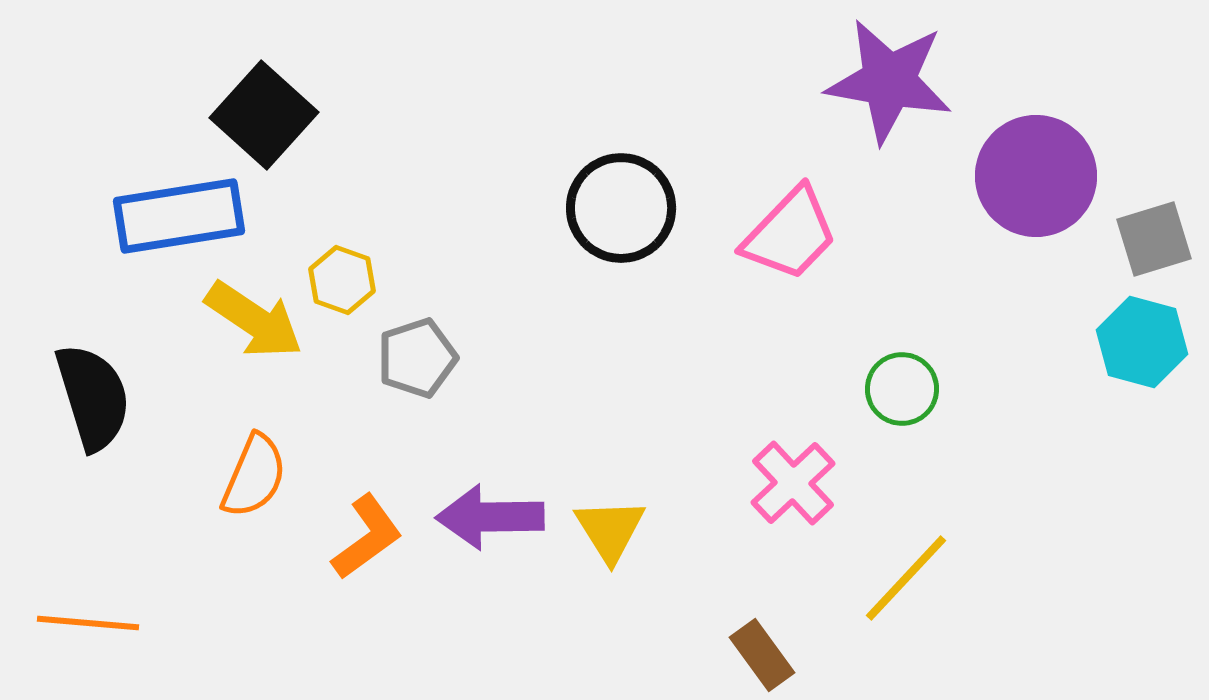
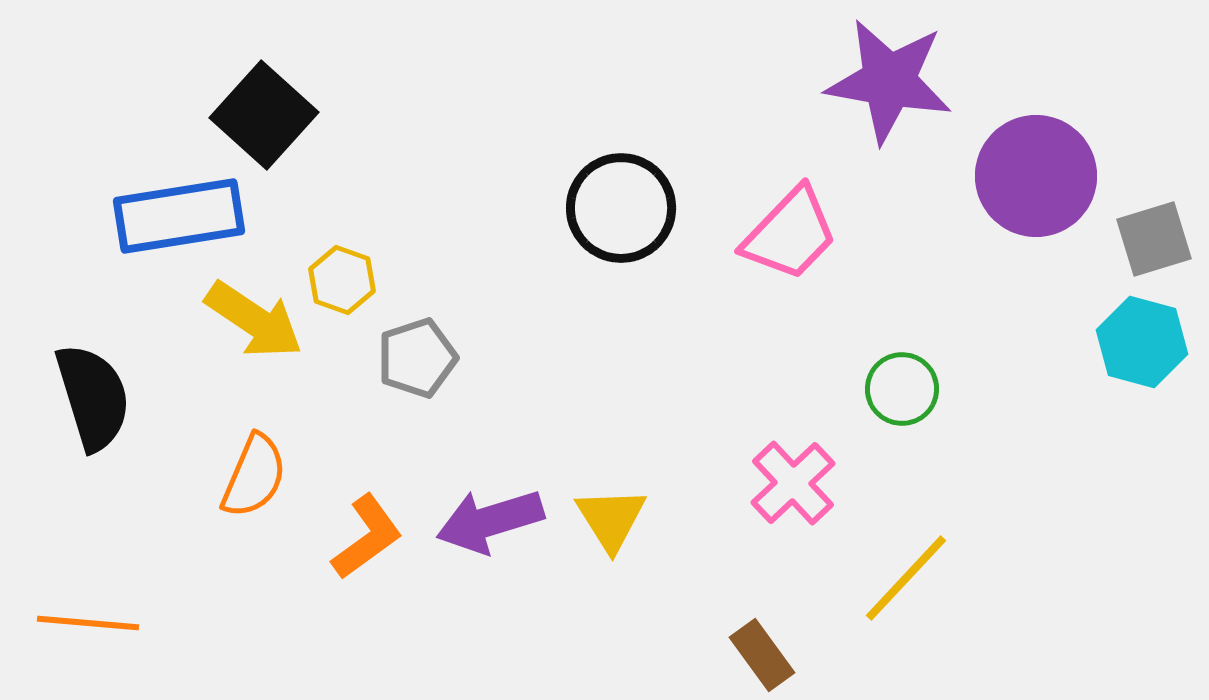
purple arrow: moved 4 px down; rotated 16 degrees counterclockwise
yellow triangle: moved 1 px right, 11 px up
